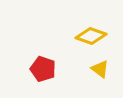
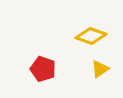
yellow triangle: rotated 48 degrees clockwise
